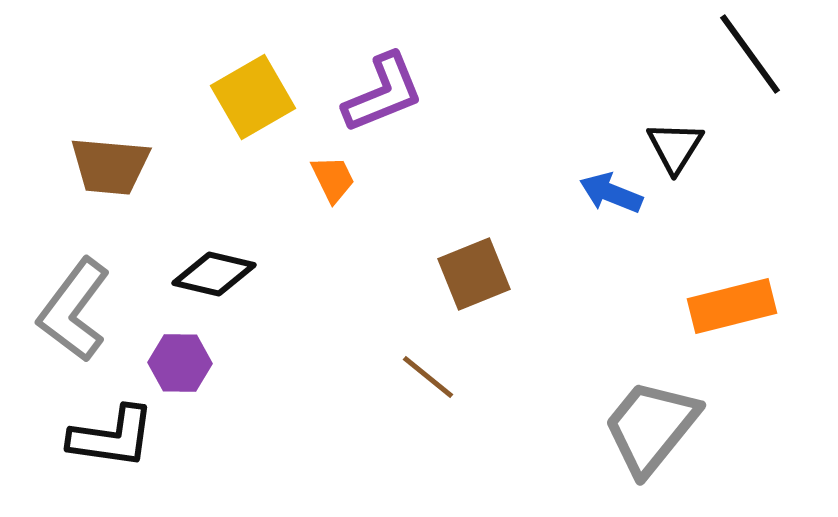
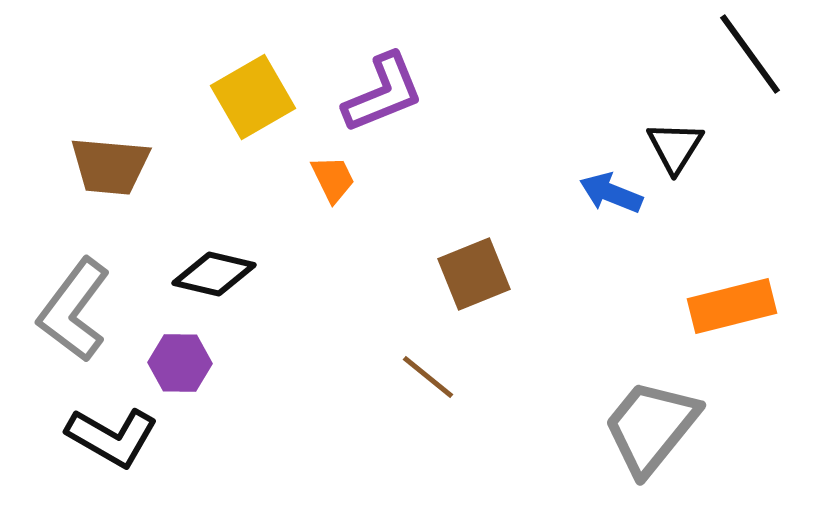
black L-shape: rotated 22 degrees clockwise
